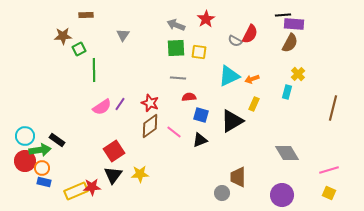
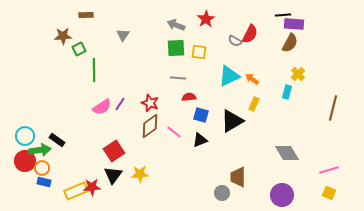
orange arrow at (252, 79): rotated 56 degrees clockwise
